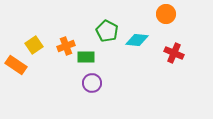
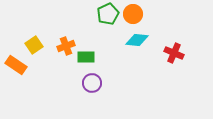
orange circle: moved 33 px left
green pentagon: moved 1 px right, 17 px up; rotated 20 degrees clockwise
